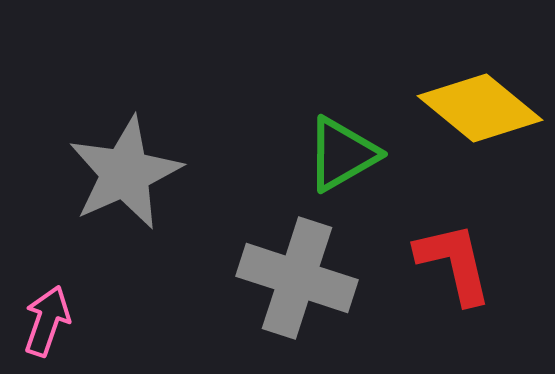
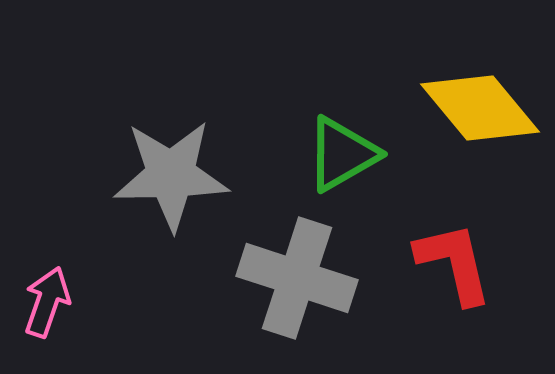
yellow diamond: rotated 11 degrees clockwise
gray star: moved 46 px right, 2 px down; rotated 23 degrees clockwise
pink arrow: moved 19 px up
